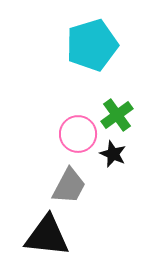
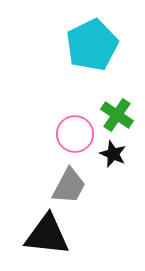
cyan pentagon: rotated 9 degrees counterclockwise
green cross: rotated 20 degrees counterclockwise
pink circle: moved 3 px left
black triangle: moved 1 px up
